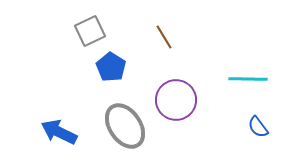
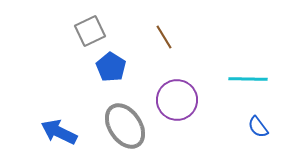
purple circle: moved 1 px right
